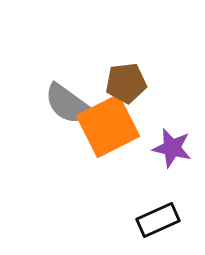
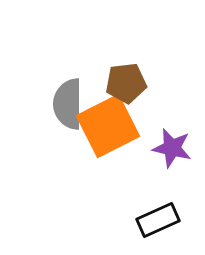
gray semicircle: rotated 54 degrees clockwise
